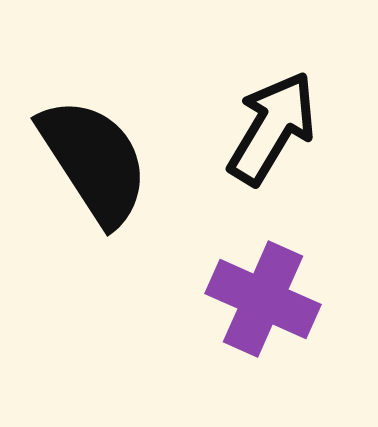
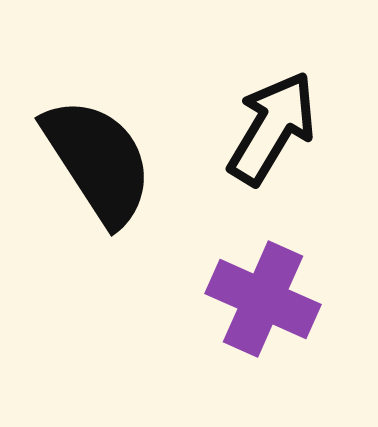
black semicircle: moved 4 px right
